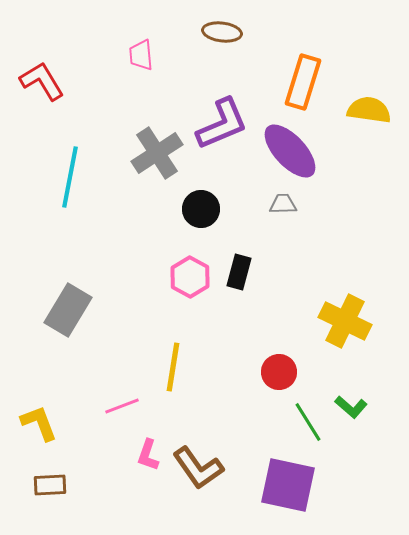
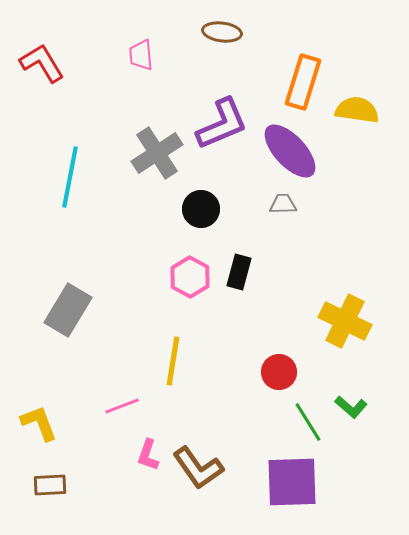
red L-shape: moved 18 px up
yellow semicircle: moved 12 px left
yellow line: moved 6 px up
purple square: moved 4 px right, 3 px up; rotated 14 degrees counterclockwise
